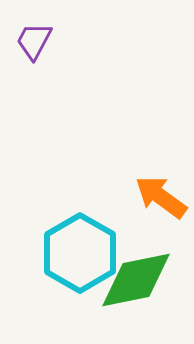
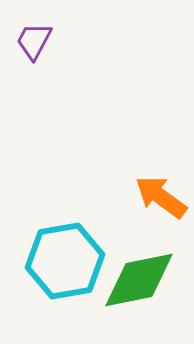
cyan hexagon: moved 15 px left, 8 px down; rotated 20 degrees clockwise
green diamond: moved 3 px right
